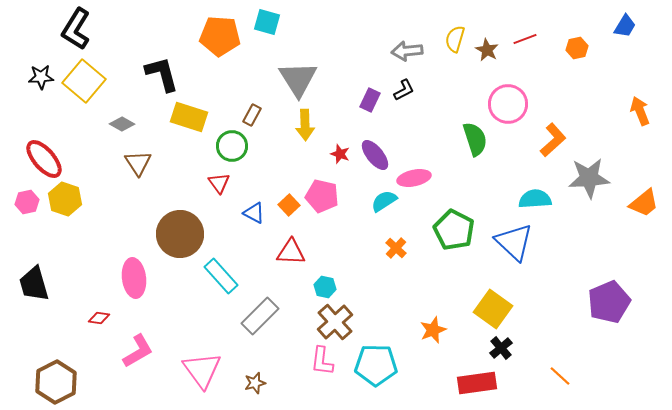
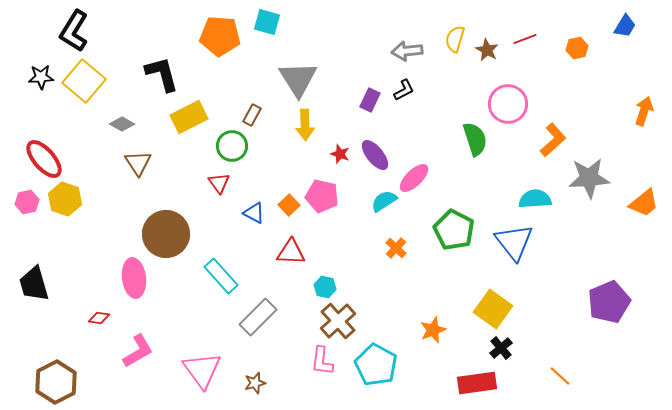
black L-shape at (76, 29): moved 2 px left, 2 px down
orange arrow at (640, 111): moved 4 px right; rotated 40 degrees clockwise
yellow rectangle at (189, 117): rotated 45 degrees counterclockwise
pink ellipse at (414, 178): rotated 32 degrees counterclockwise
brown circle at (180, 234): moved 14 px left
blue triangle at (514, 242): rotated 9 degrees clockwise
gray rectangle at (260, 316): moved 2 px left, 1 px down
brown cross at (335, 322): moved 3 px right, 1 px up
cyan pentagon at (376, 365): rotated 27 degrees clockwise
